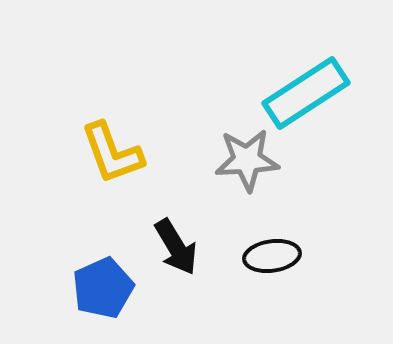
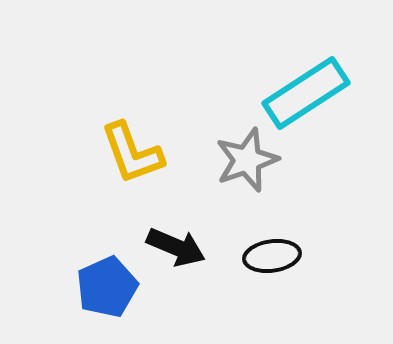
yellow L-shape: moved 20 px right
gray star: rotated 16 degrees counterclockwise
black arrow: rotated 36 degrees counterclockwise
blue pentagon: moved 4 px right, 1 px up
